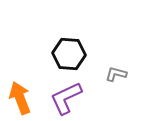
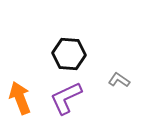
gray L-shape: moved 3 px right, 6 px down; rotated 20 degrees clockwise
